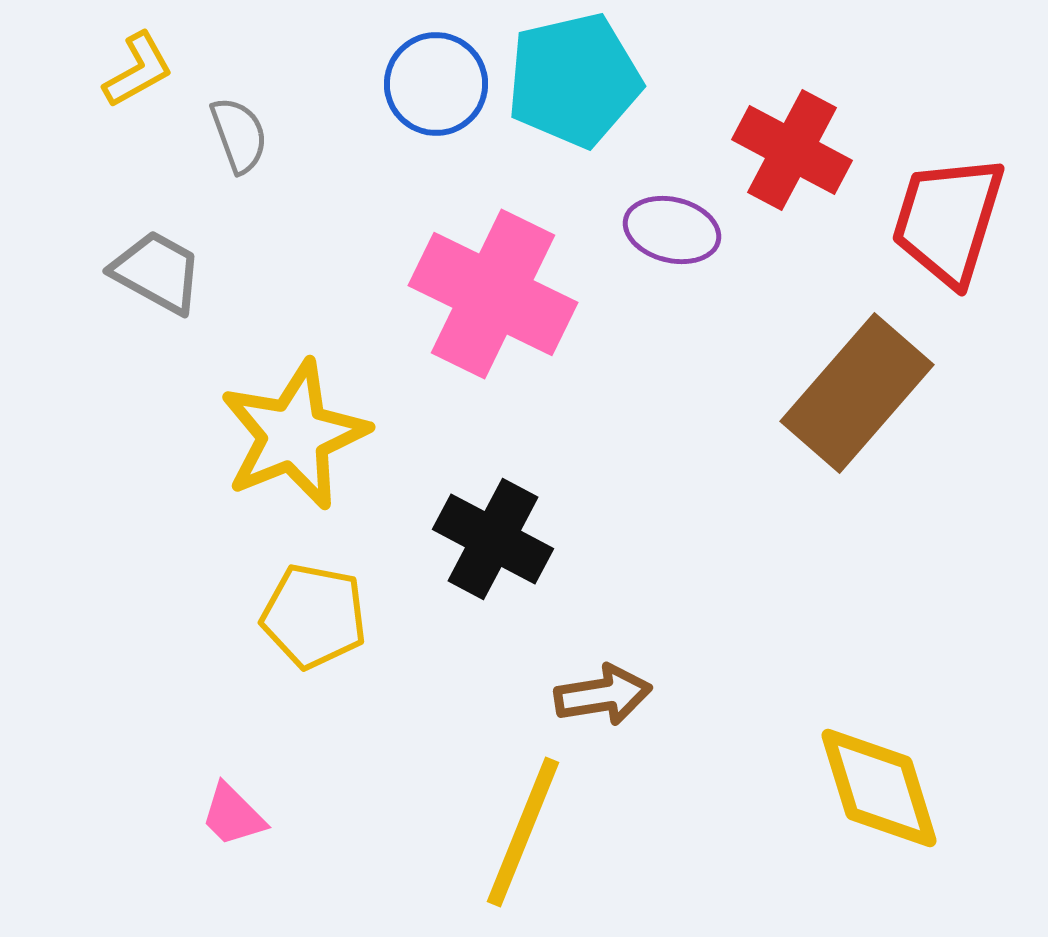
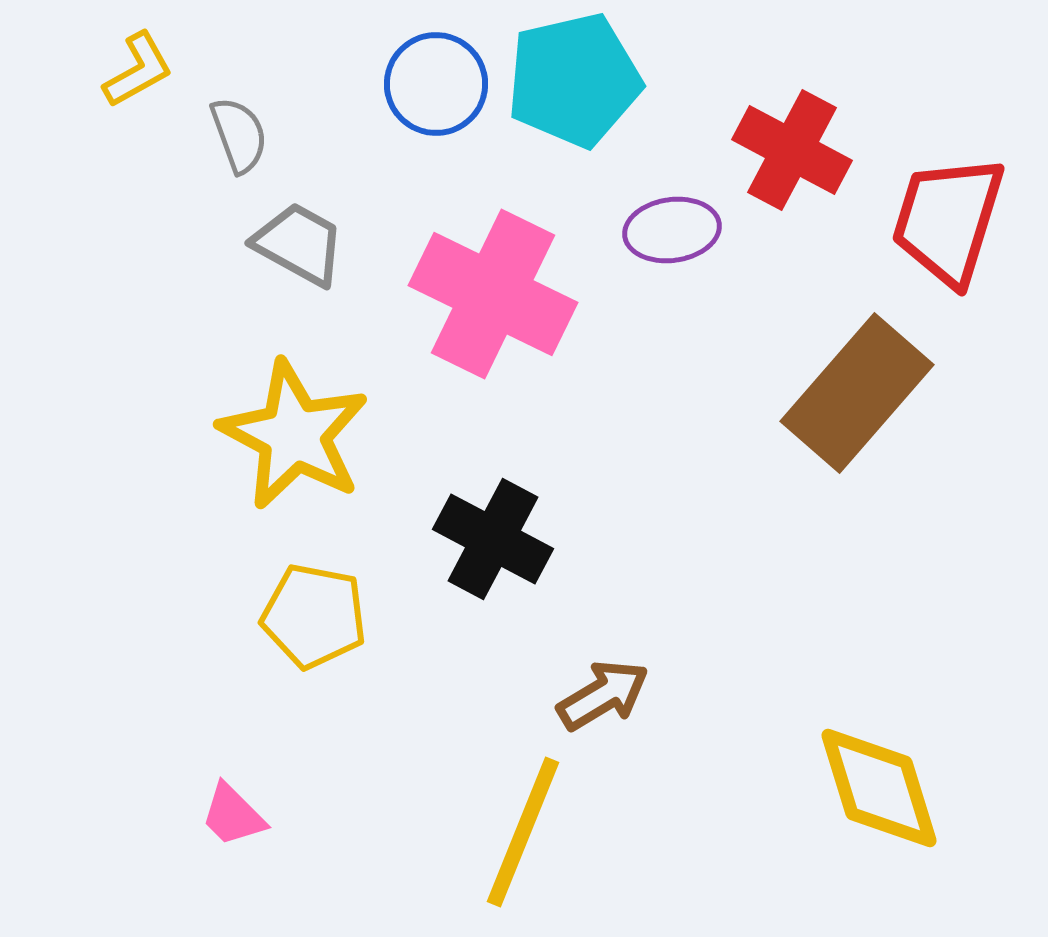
purple ellipse: rotated 22 degrees counterclockwise
gray trapezoid: moved 142 px right, 28 px up
yellow star: rotated 22 degrees counterclockwise
brown arrow: rotated 22 degrees counterclockwise
